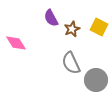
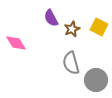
gray semicircle: rotated 10 degrees clockwise
